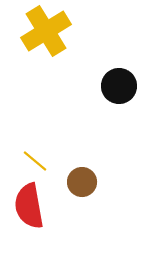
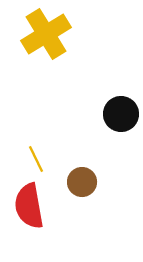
yellow cross: moved 3 px down
black circle: moved 2 px right, 28 px down
yellow line: moved 1 px right, 2 px up; rotated 24 degrees clockwise
